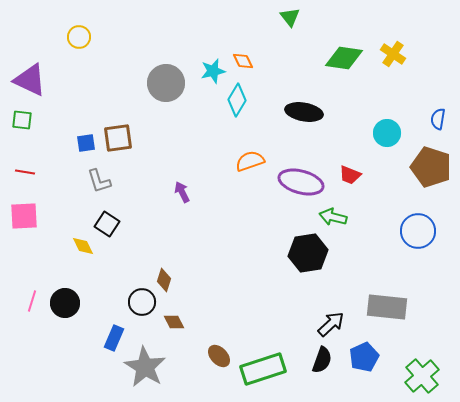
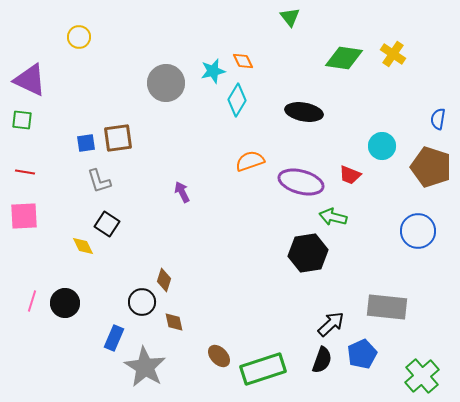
cyan circle at (387, 133): moved 5 px left, 13 px down
brown diamond at (174, 322): rotated 15 degrees clockwise
blue pentagon at (364, 357): moved 2 px left, 3 px up
